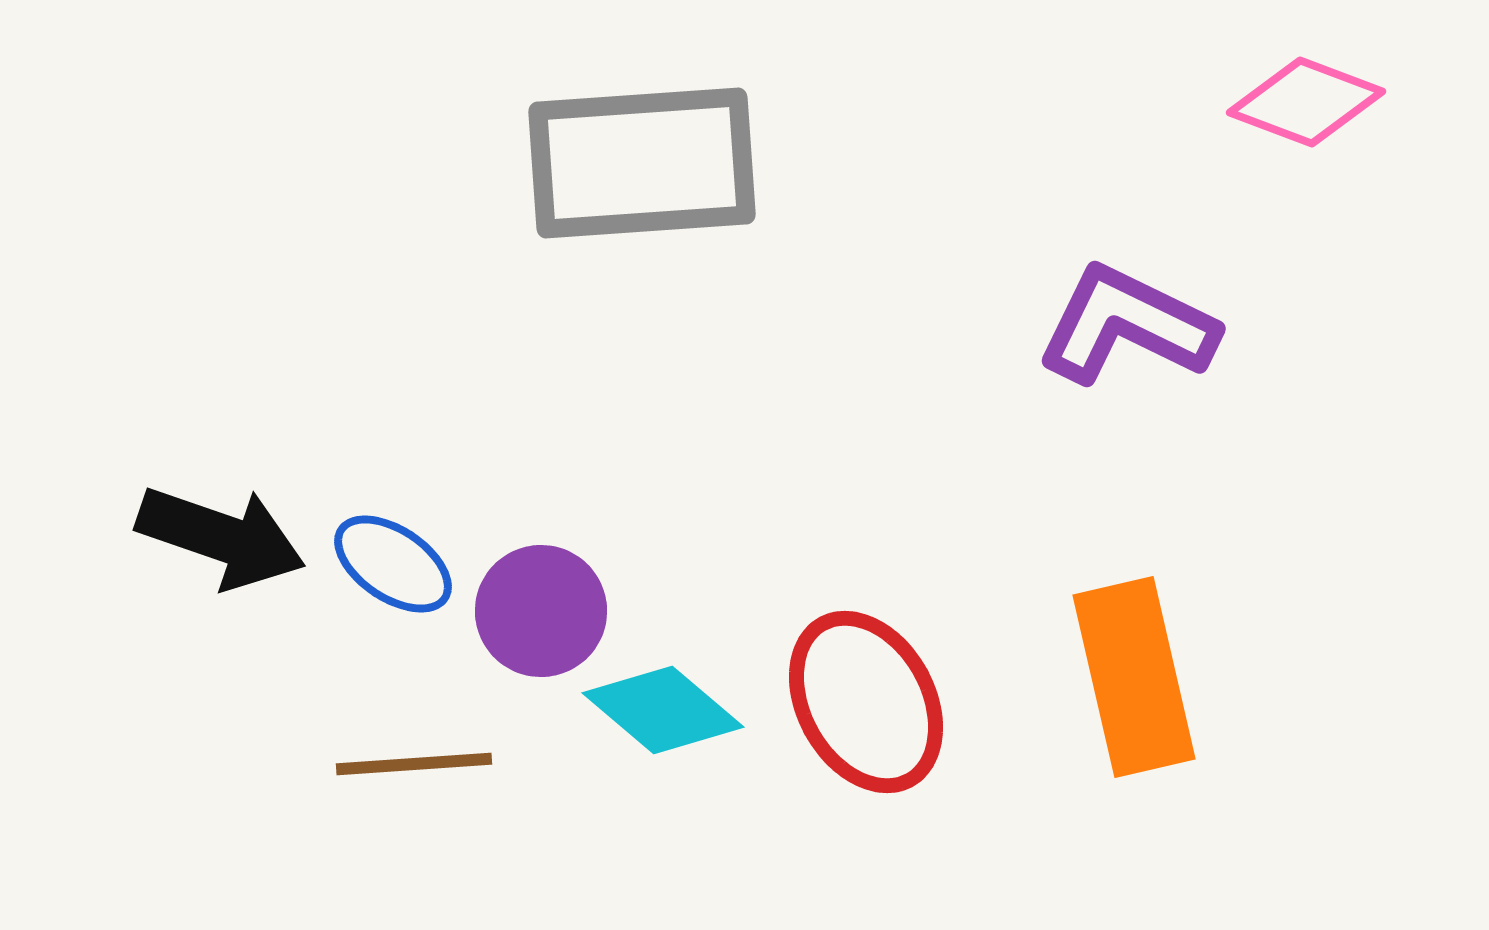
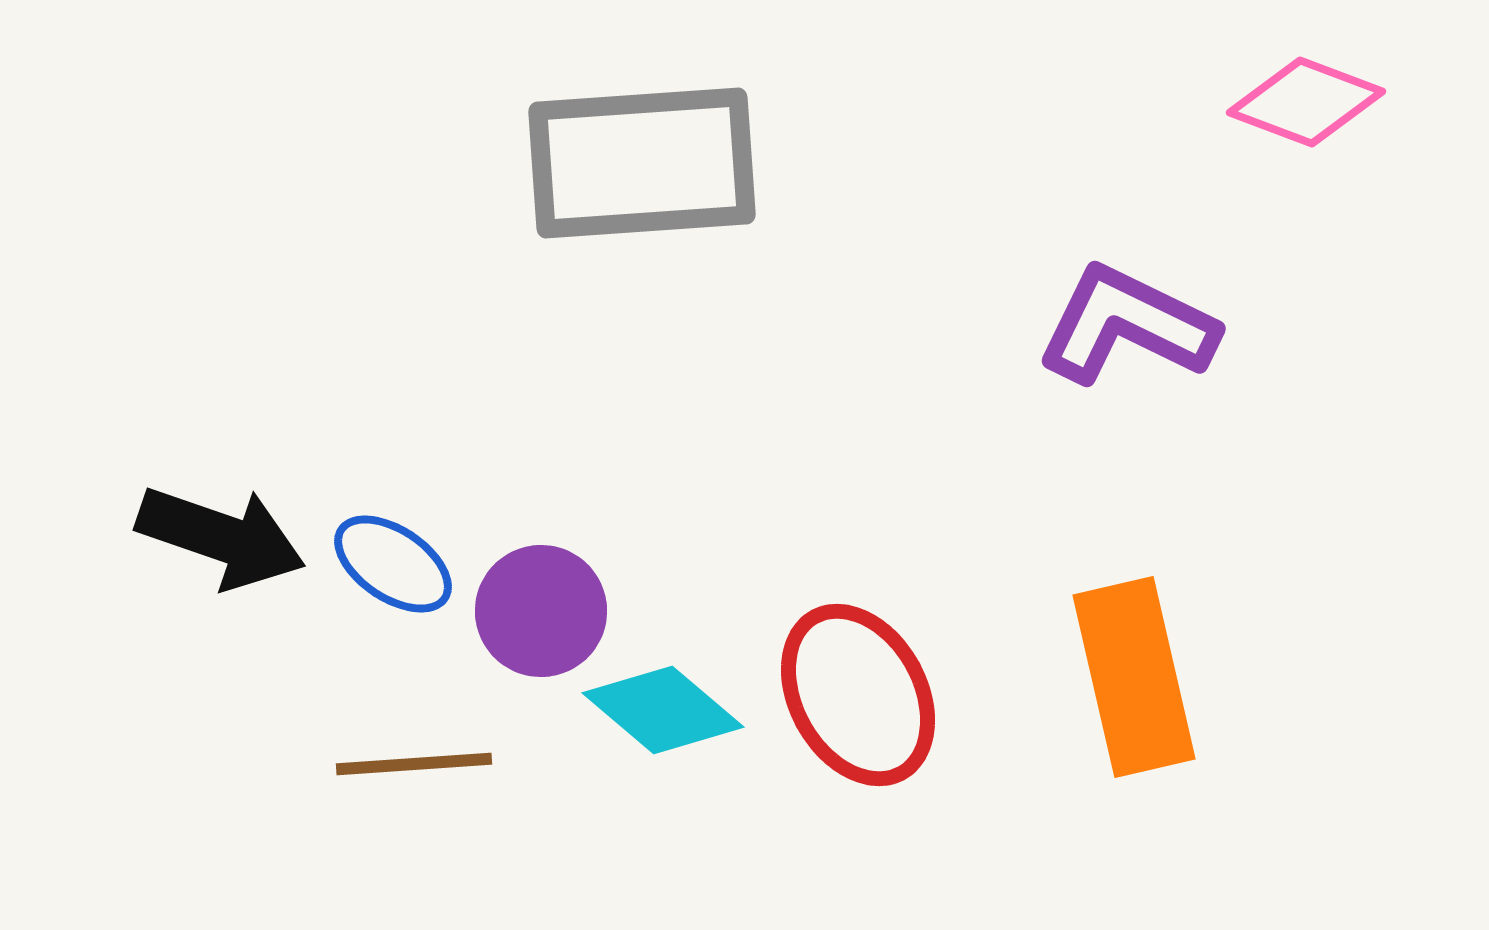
red ellipse: moved 8 px left, 7 px up
